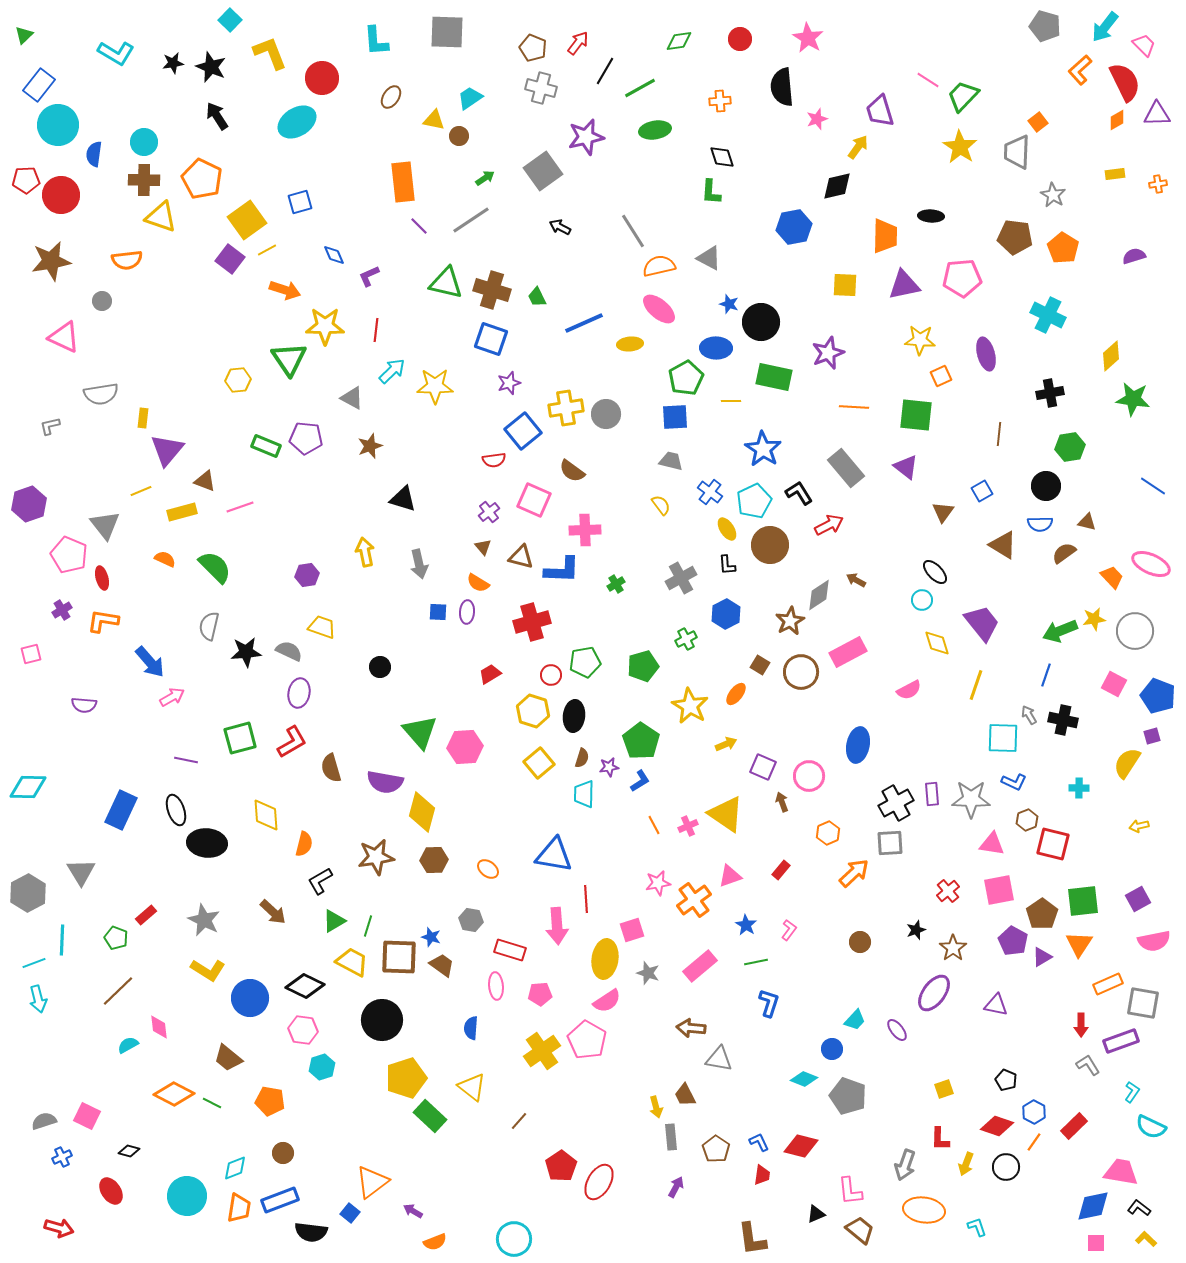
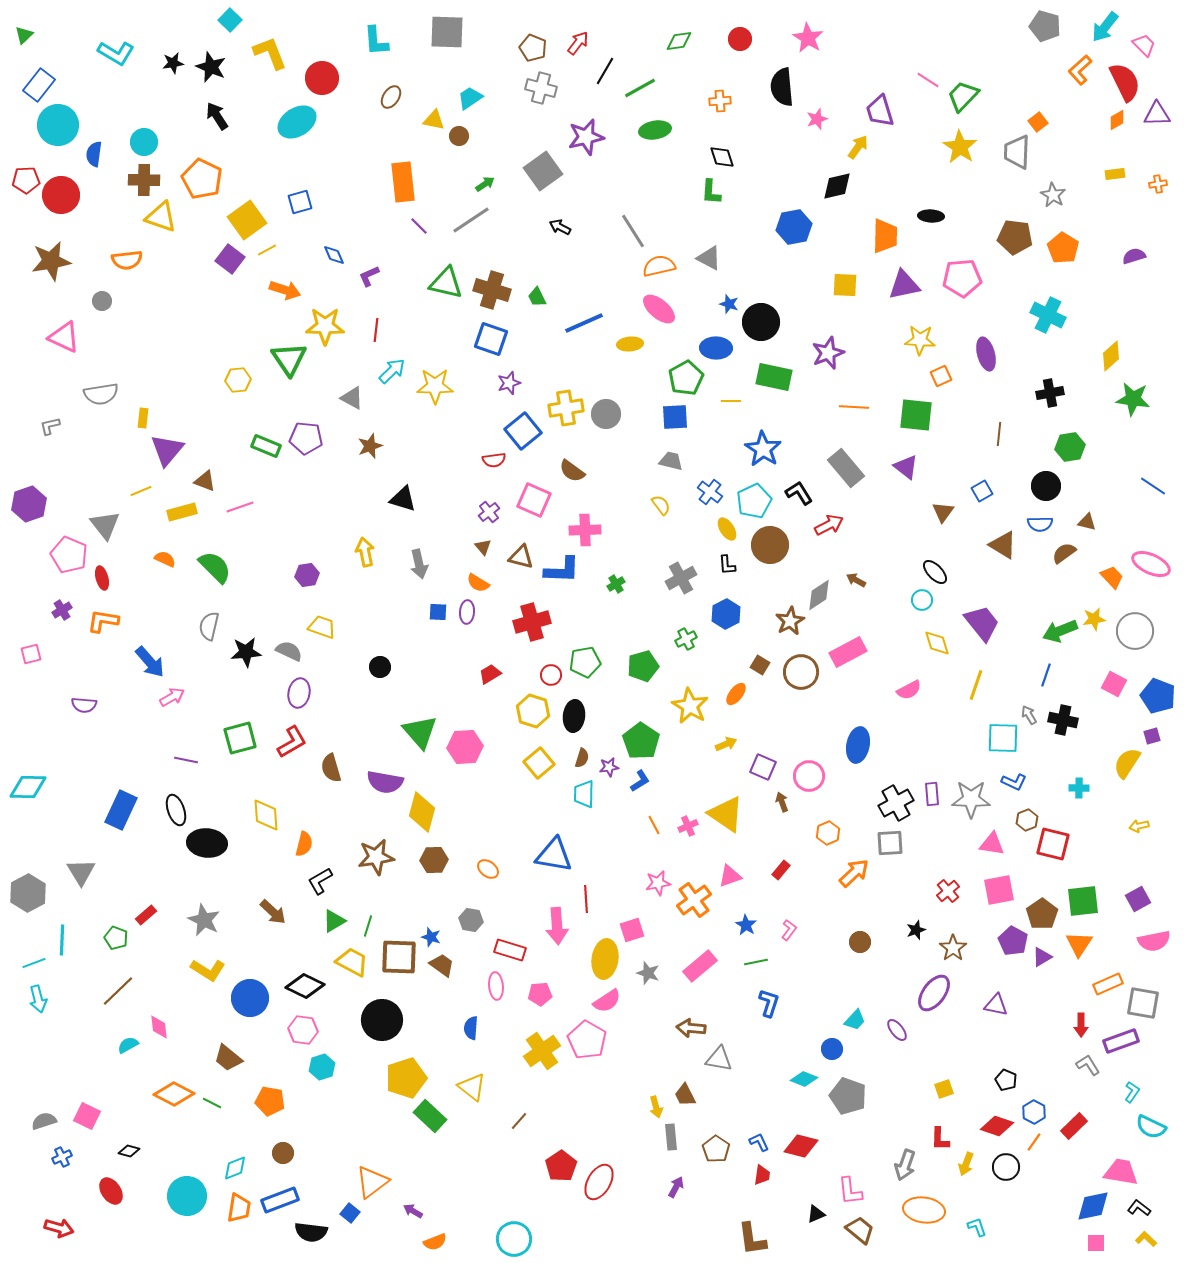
green arrow at (485, 178): moved 6 px down
